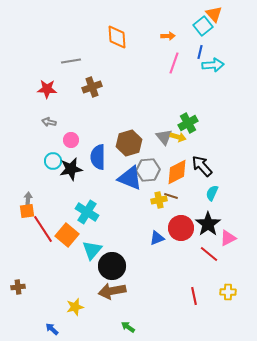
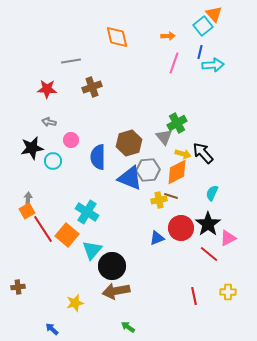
orange diamond at (117, 37): rotated 10 degrees counterclockwise
green cross at (188, 123): moved 11 px left
yellow arrow at (178, 137): moved 5 px right, 17 px down
black arrow at (202, 166): moved 1 px right, 13 px up
black star at (71, 169): moved 39 px left, 21 px up
orange square at (27, 211): rotated 21 degrees counterclockwise
brown arrow at (112, 291): moved 4 px right
yellow star at (75, 307): moved 4 px up
